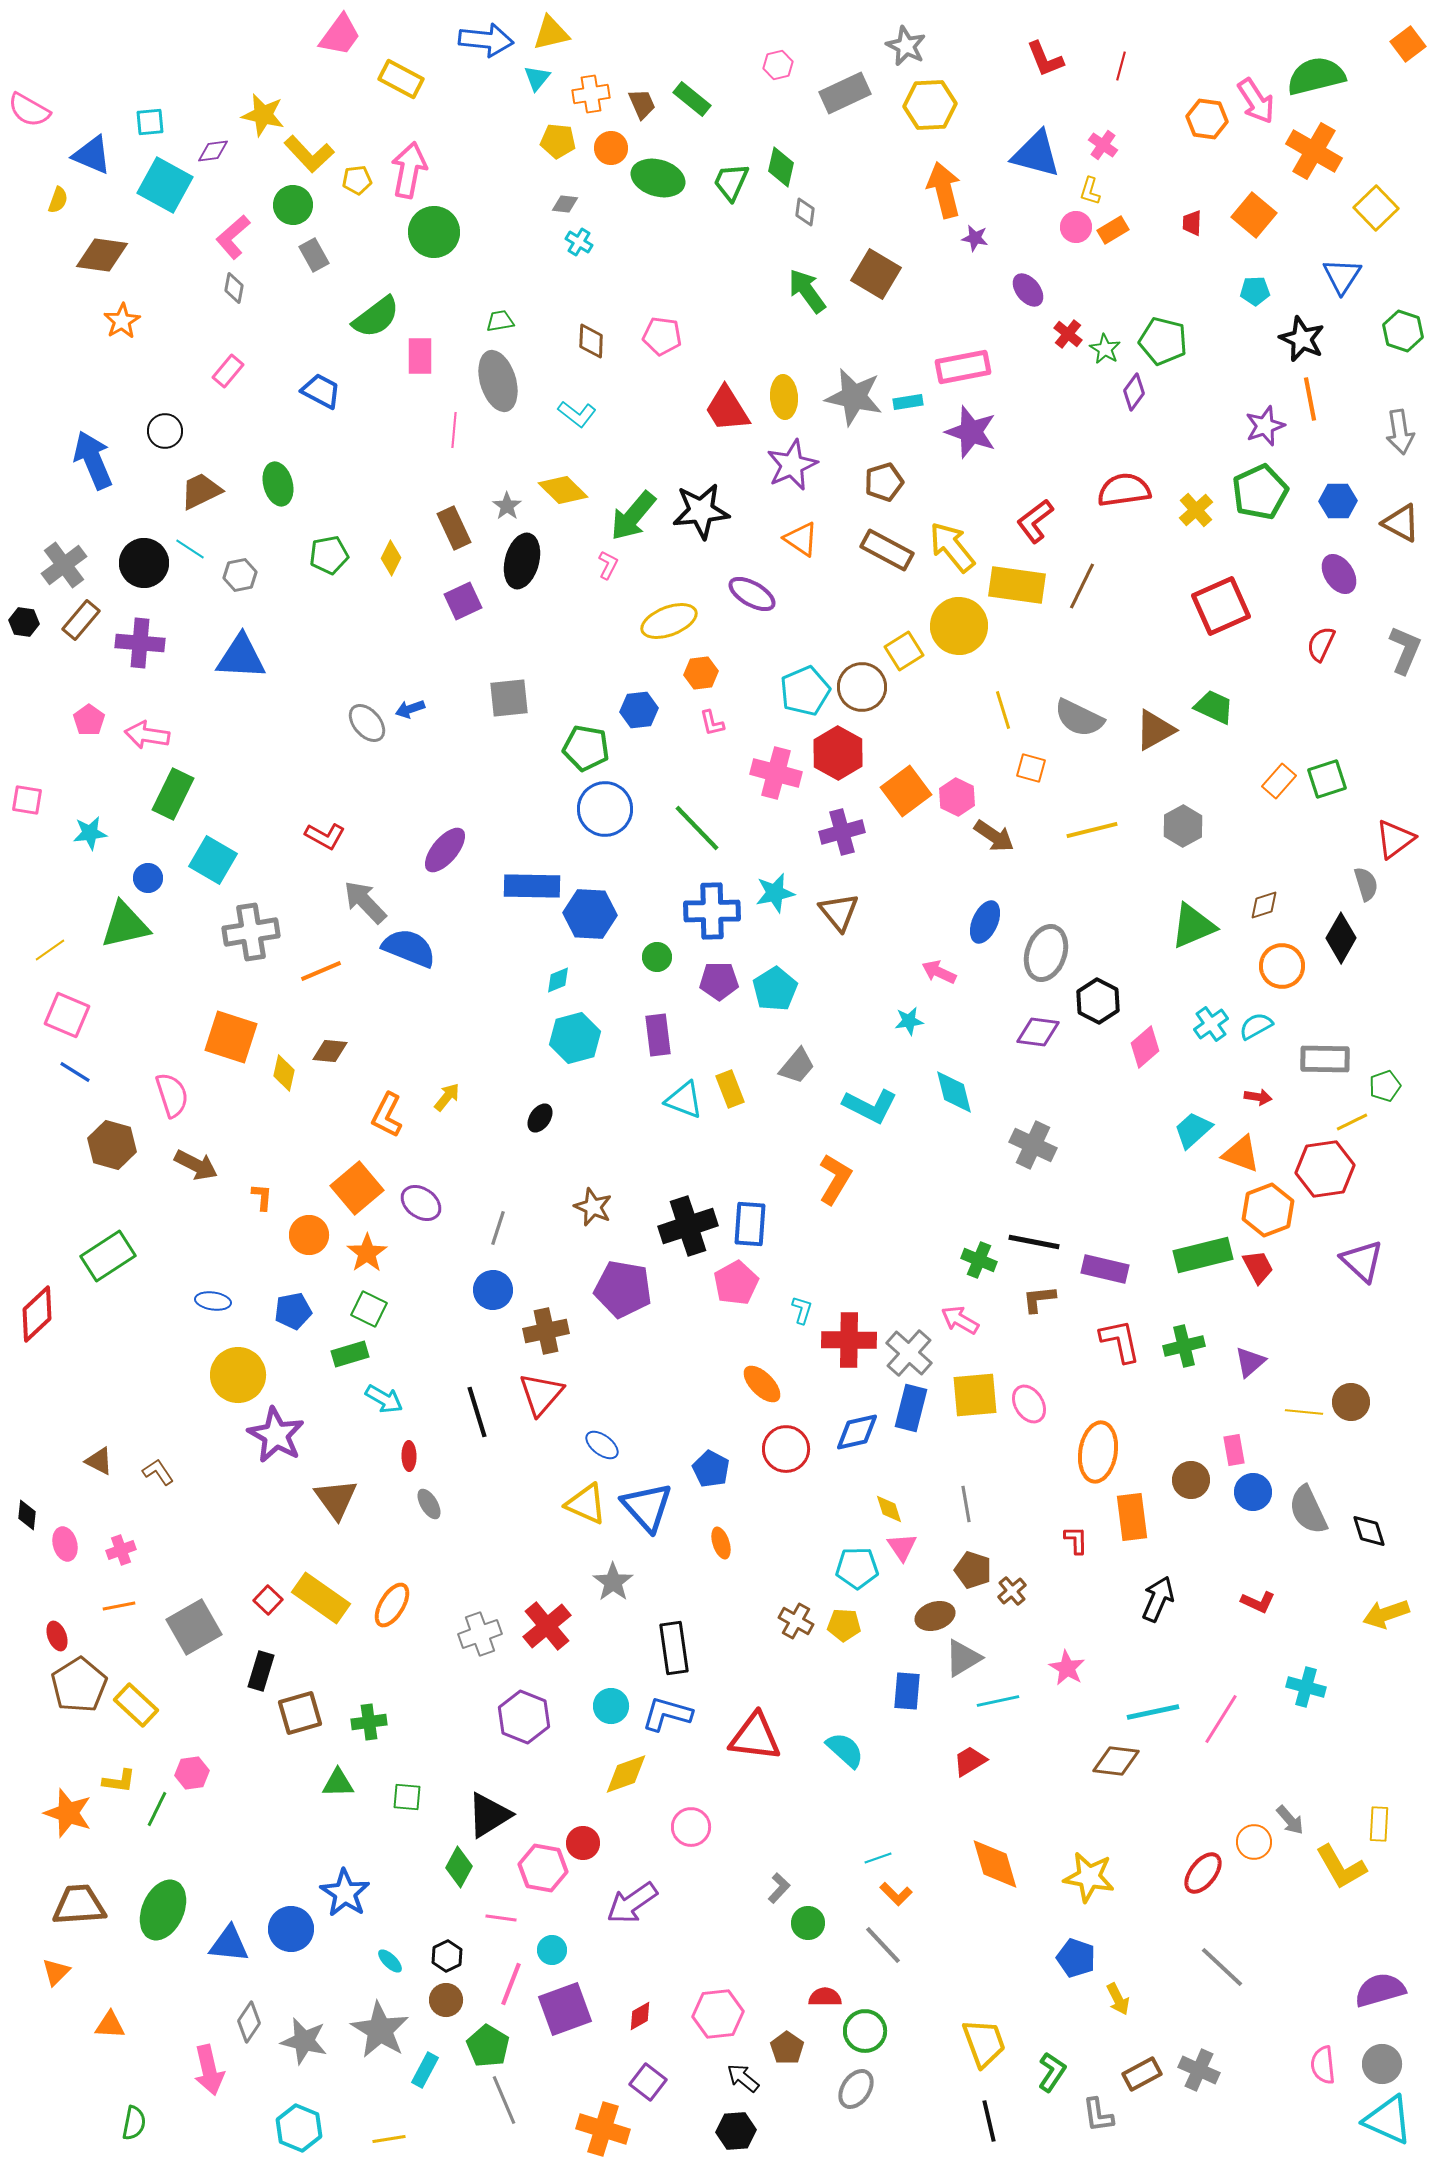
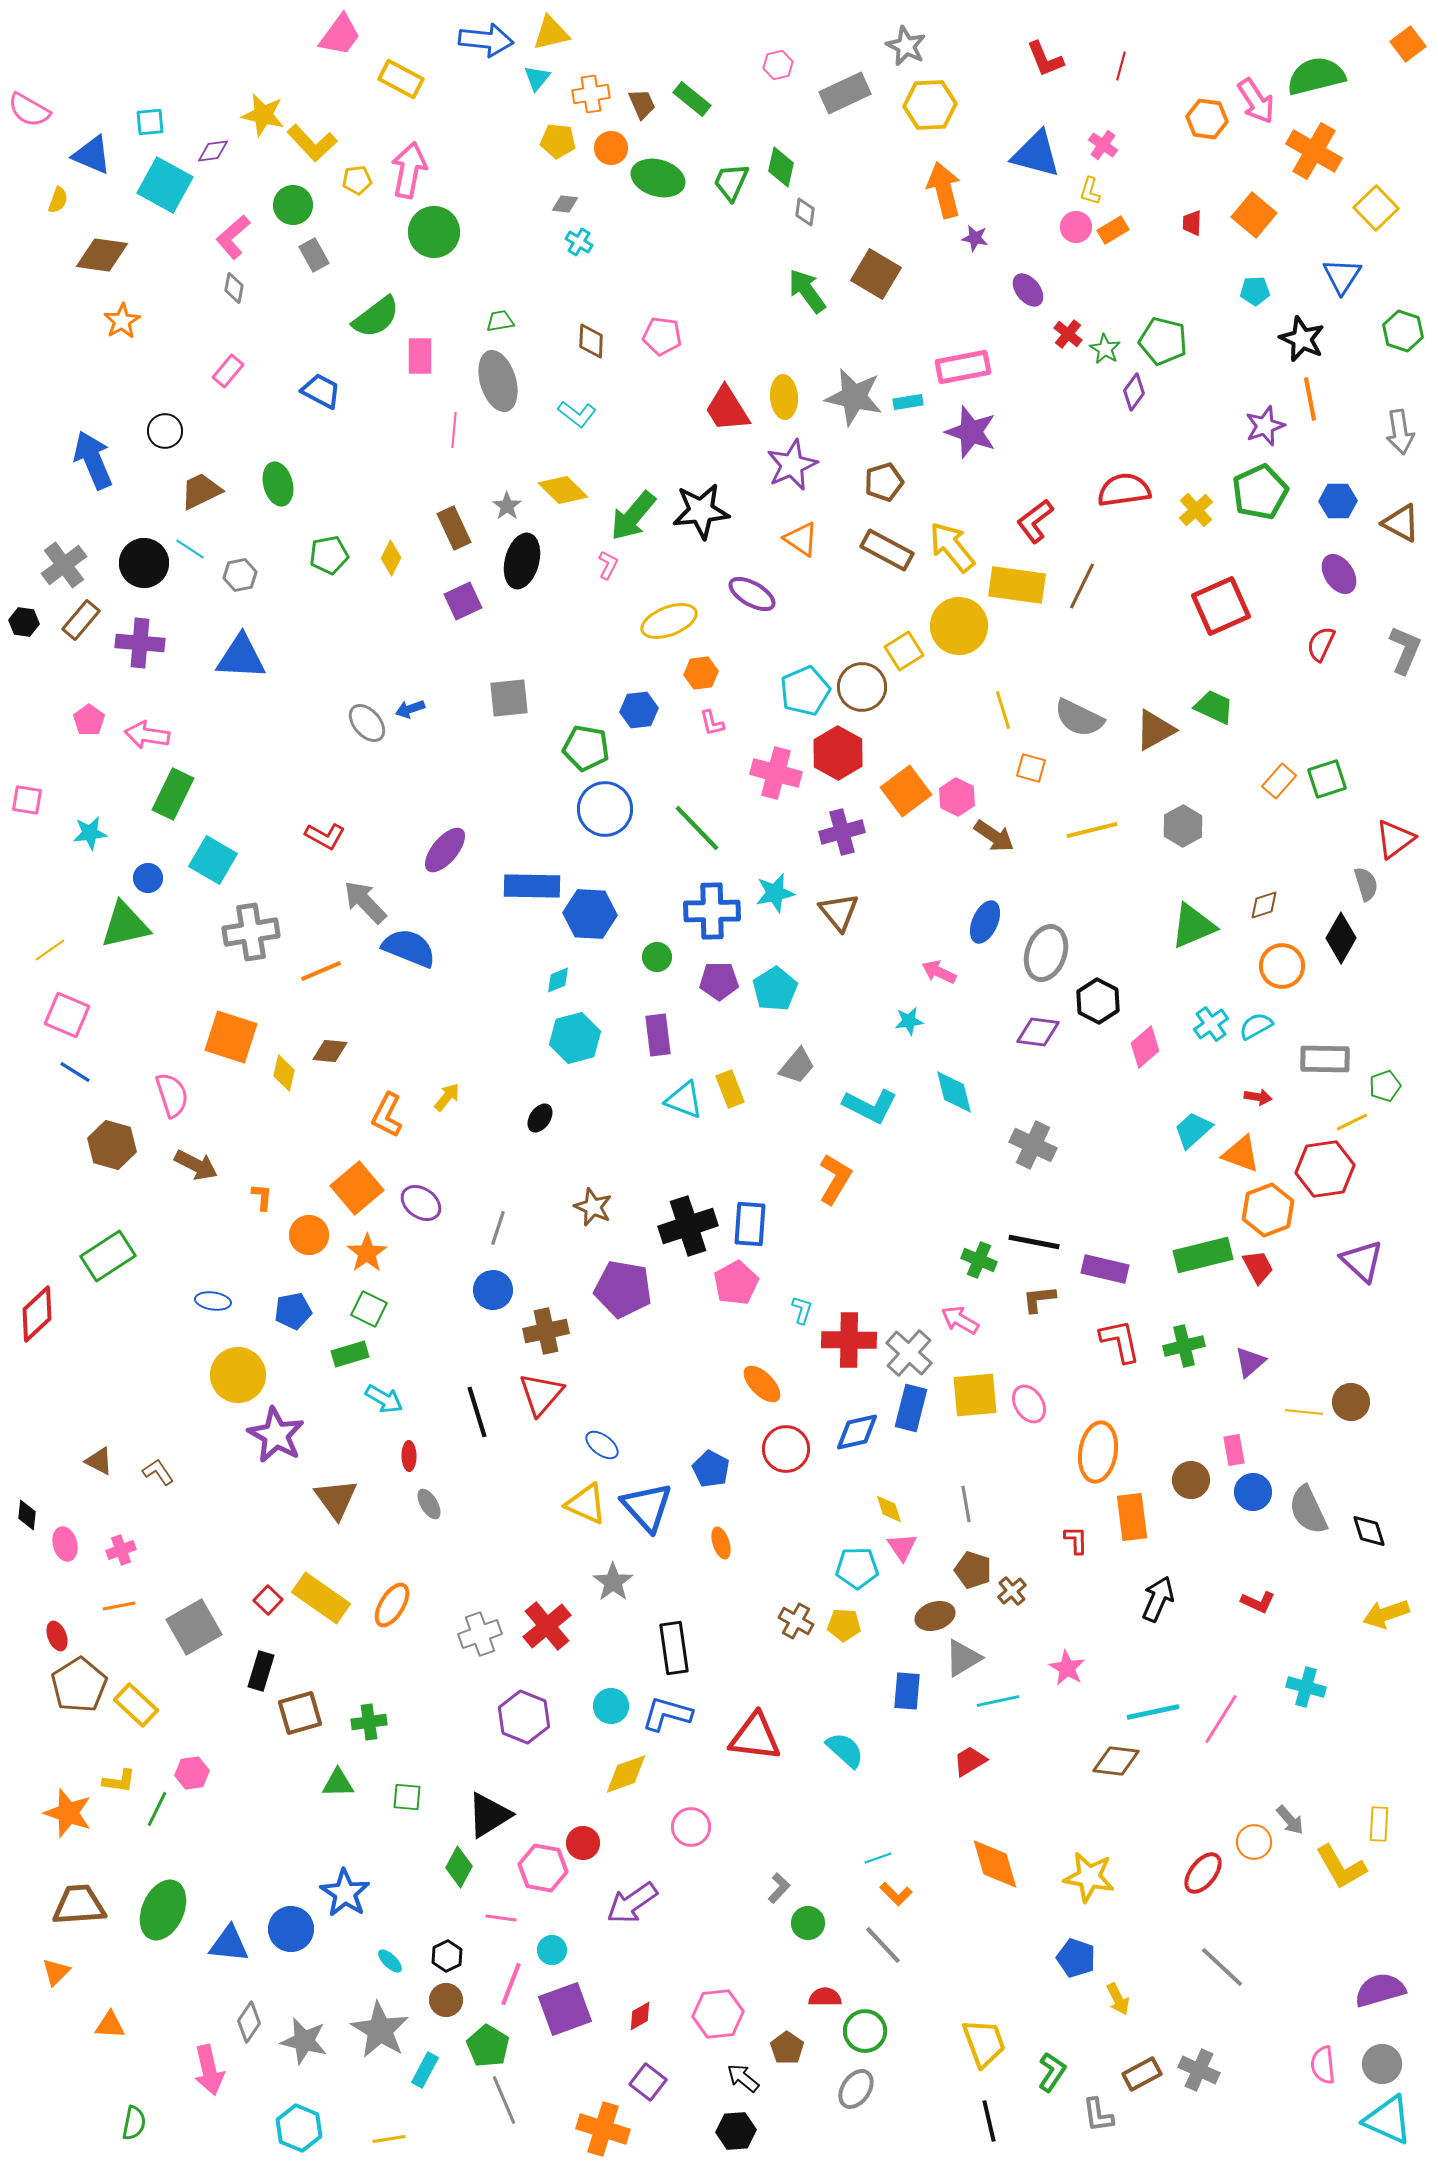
yellow L-shape at (309, 154): moved 3 px right, 11 px up
